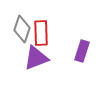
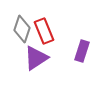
red rectangle: moved 3 px right, 2 px up; rotated 20 degrees counterclockwise
purple triangle: rotated 12 degrees counterclockwise
